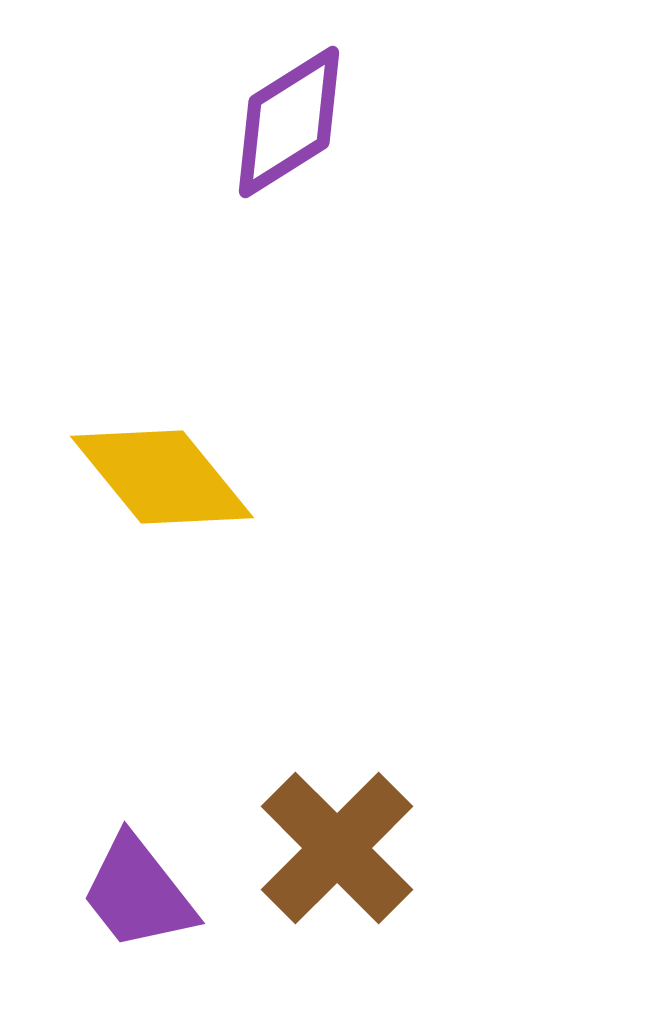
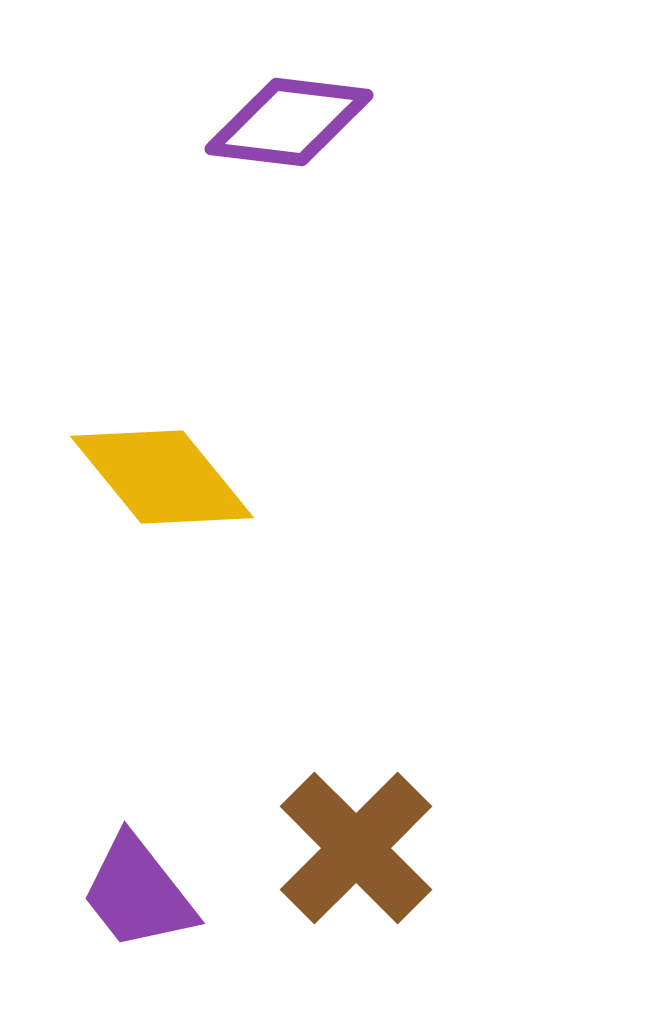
purple diamond: rotated 39 degrees clockwise
brown cross: moved 19 px right
